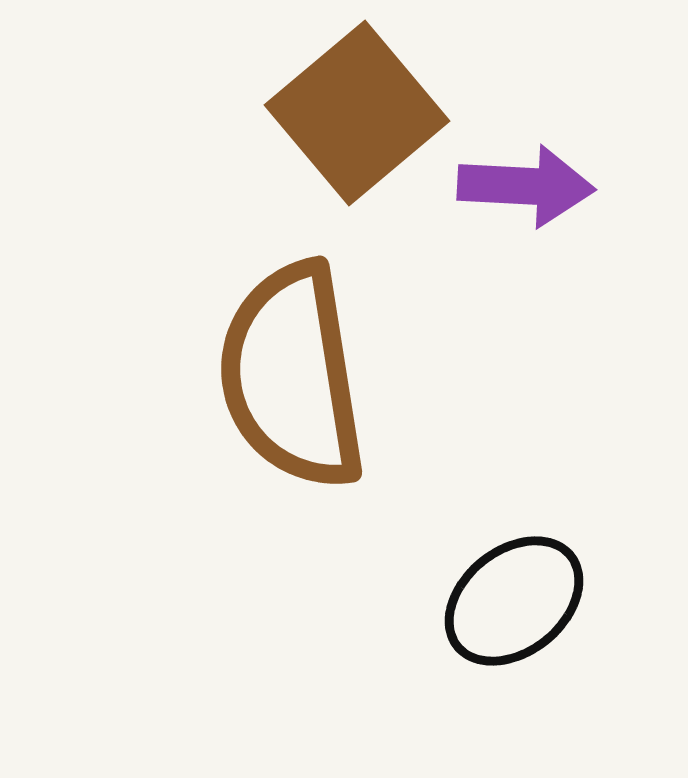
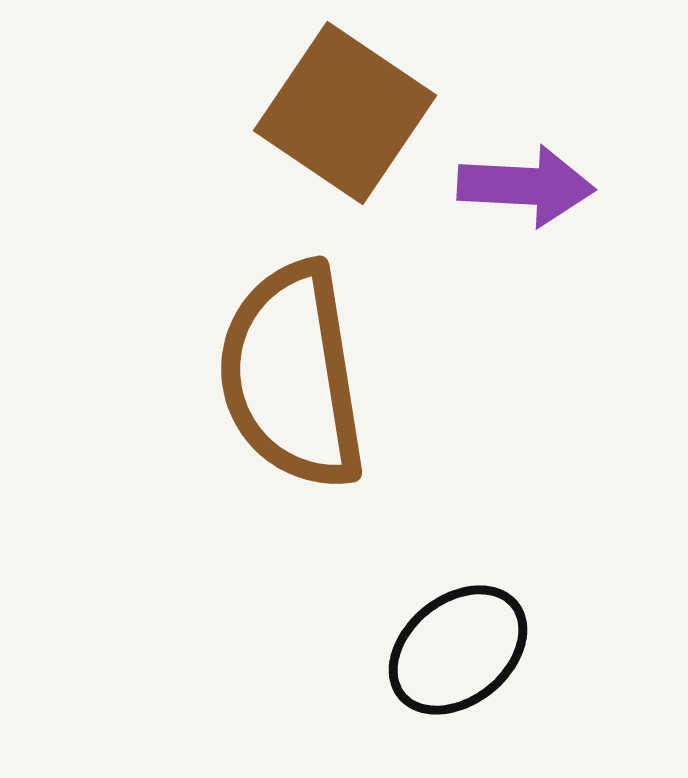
brown square: moved 12 px left; rotated 16 degrees counterclockwise
black ellipse: moved 56 px left, 49 px down
